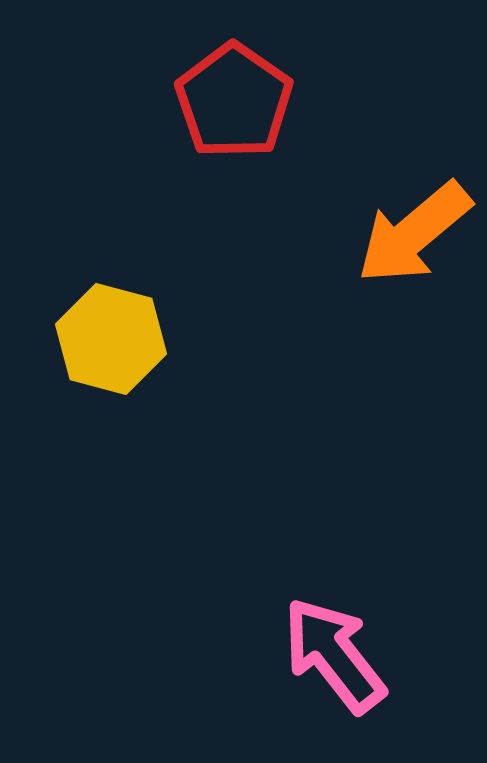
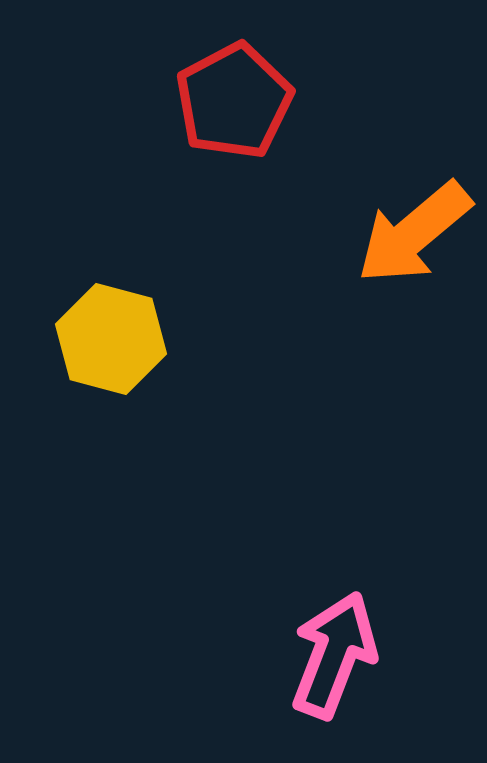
red pentagon: rotated 9 degrees clockwise
pink arrow: rotated 59 degrees clockwise
